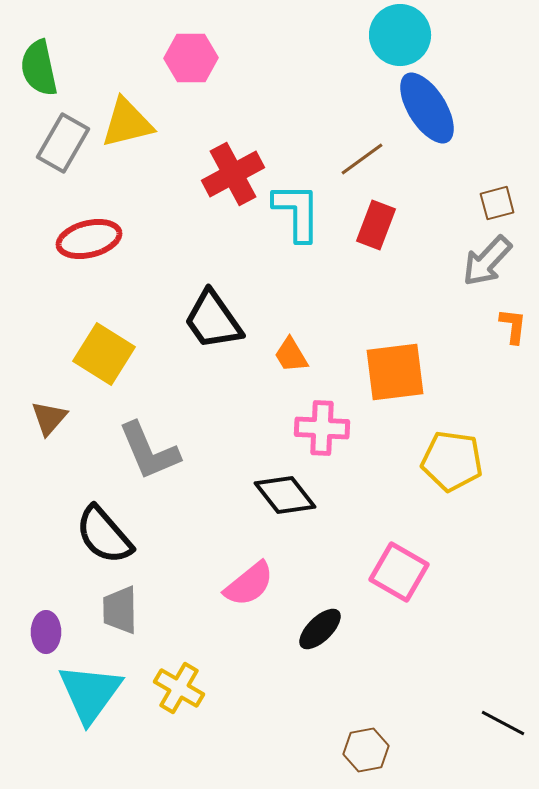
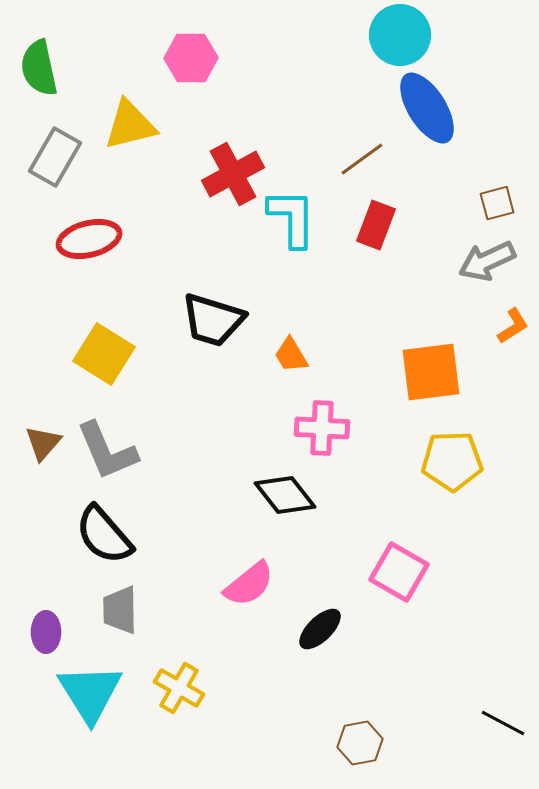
yellow triangle: moved 3 px right, 2 px down
gray rectangle: moved 8 px left, 14 px down
cyan L-shape: moved 5 px left, 6 px down
gray arrow: rotated 22 degrees clockwise
black trapezoid: rotated 38 degrees counterclockwise
orange L-shape: rotated 51 degrees clockwise
orange square: moved 36 px right
brown triangle: moved 6 px left, 25 px down
gray L-shape: moved 42 px left
yellow pentagon: rotated 10 degrees counterclockwise
cyan triangle: rotated 8 degrees counterclockwise
brown hexagon: moved 6 px left, 7 px up
